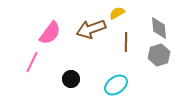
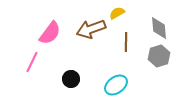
gray hexagon: moved 1 px down
